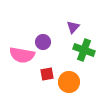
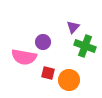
green cross: moved 1 px right, 4 px up
pink semicircle: moved 2 px right, 2 px down
red square: moved 1 px right, 1 px up; rotated 24 degrees clockwise
orange circle: moved 2 px up
